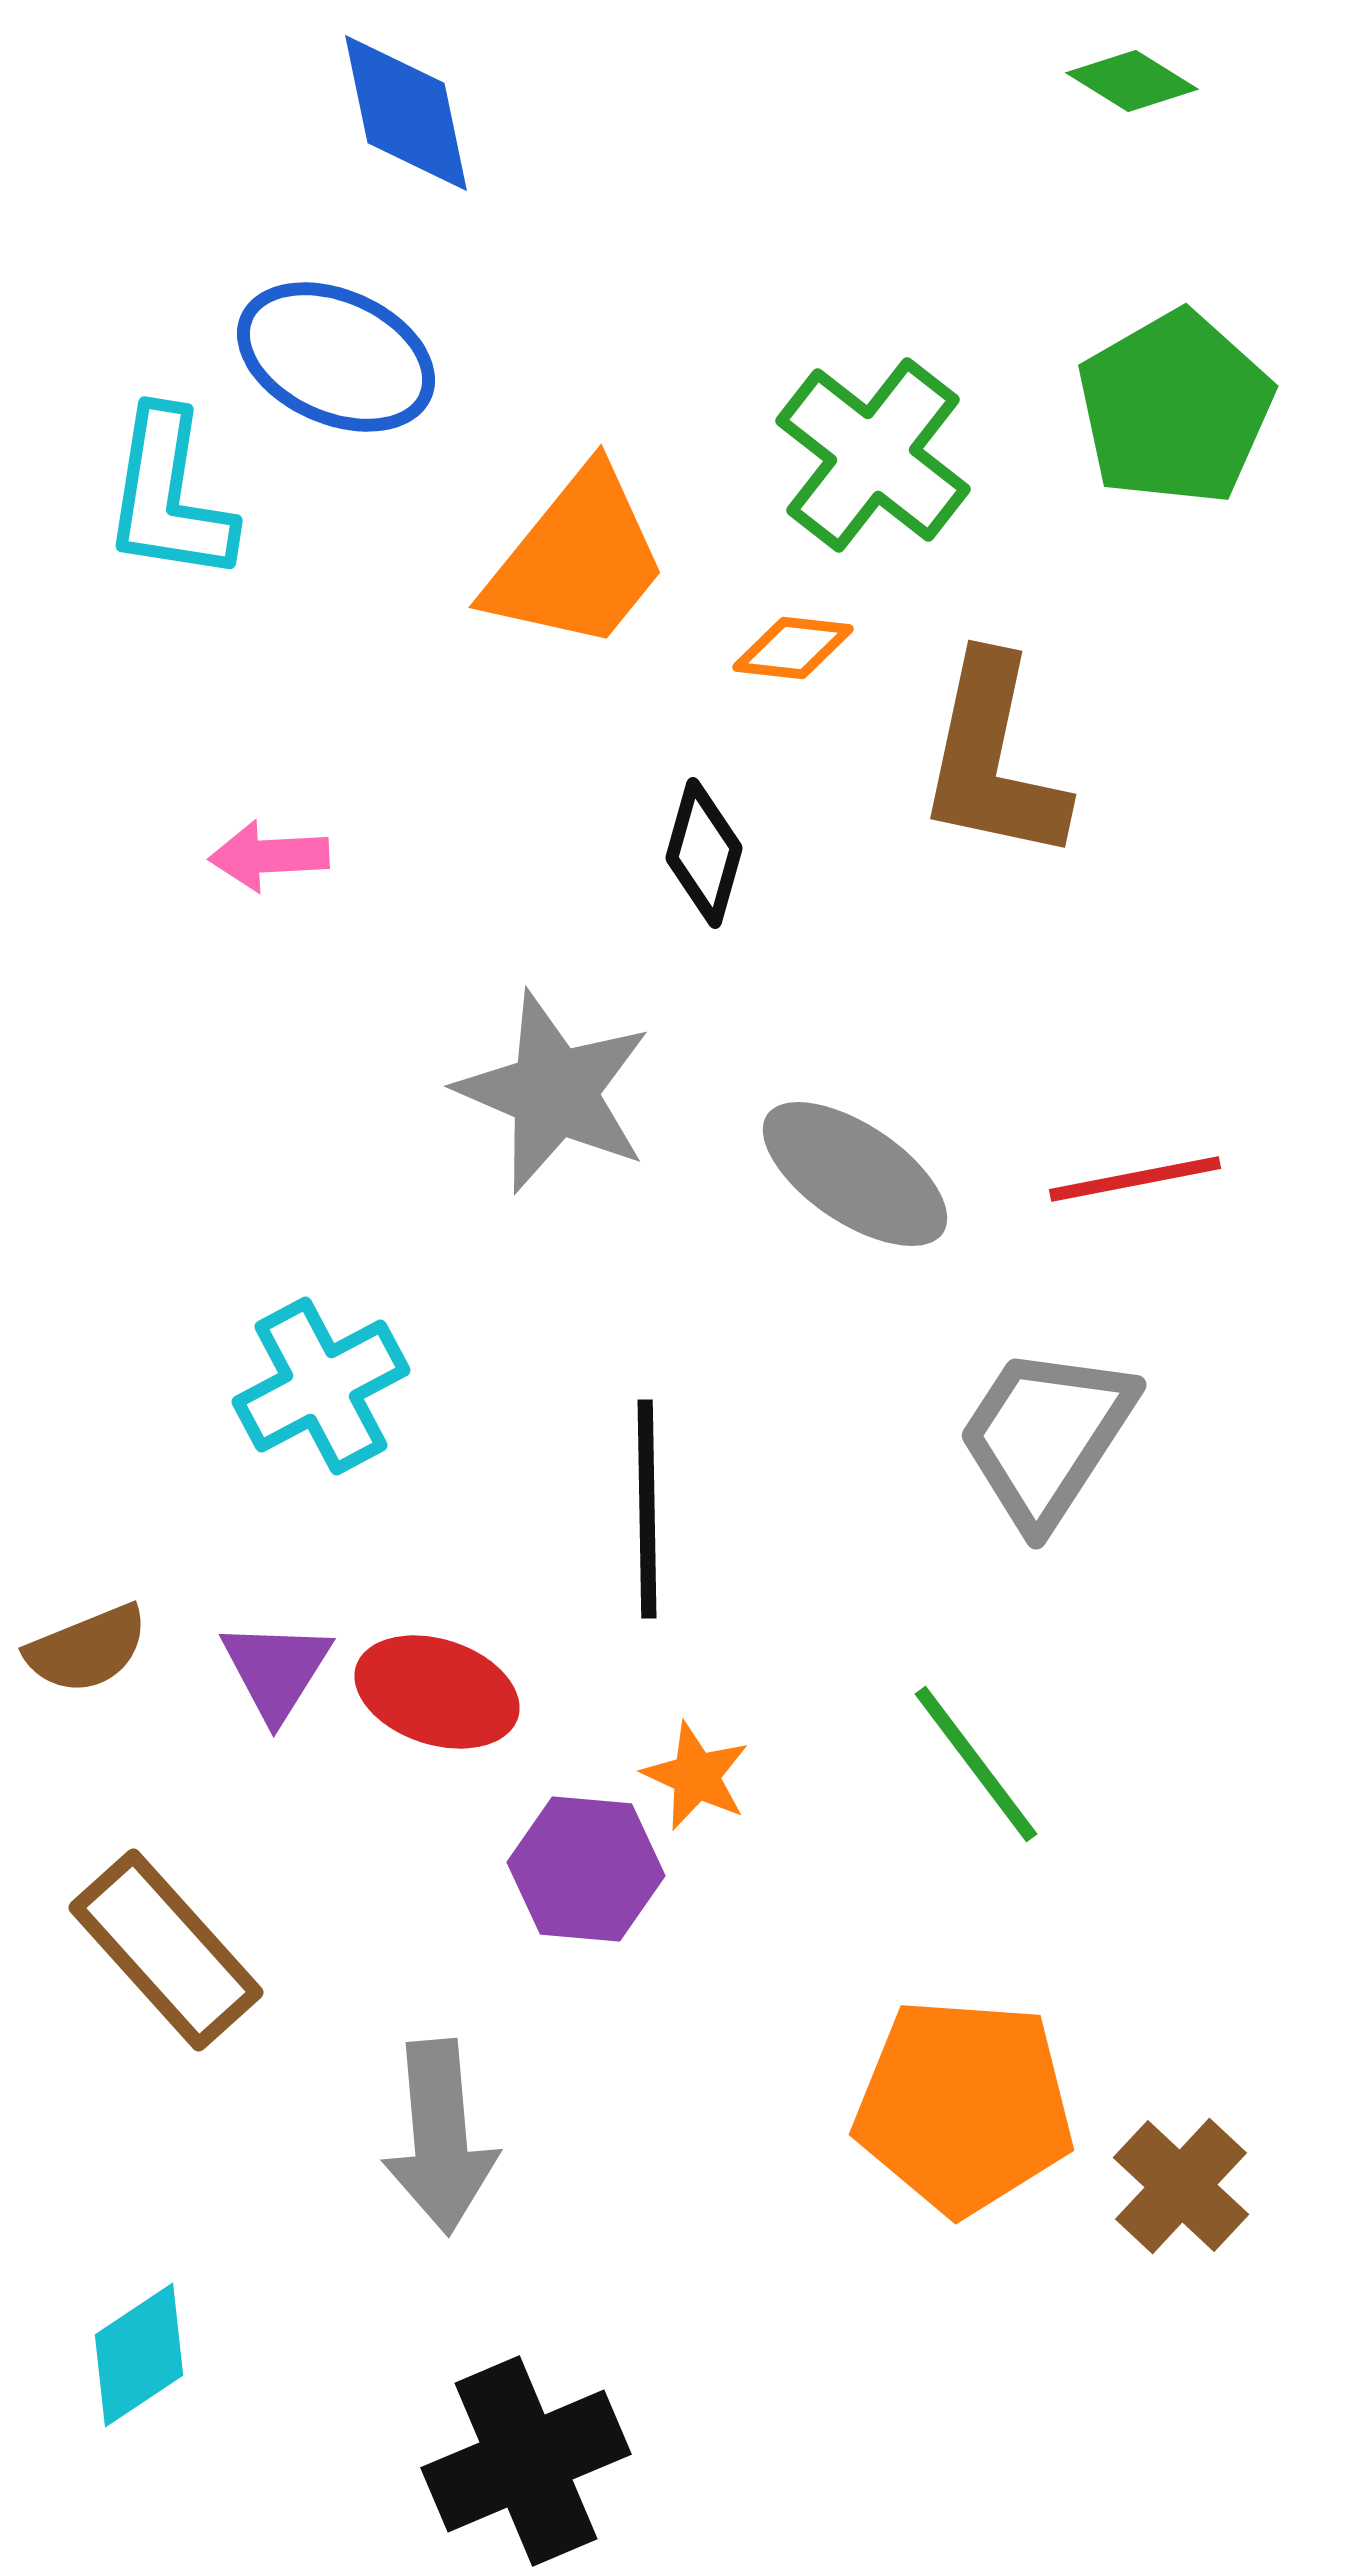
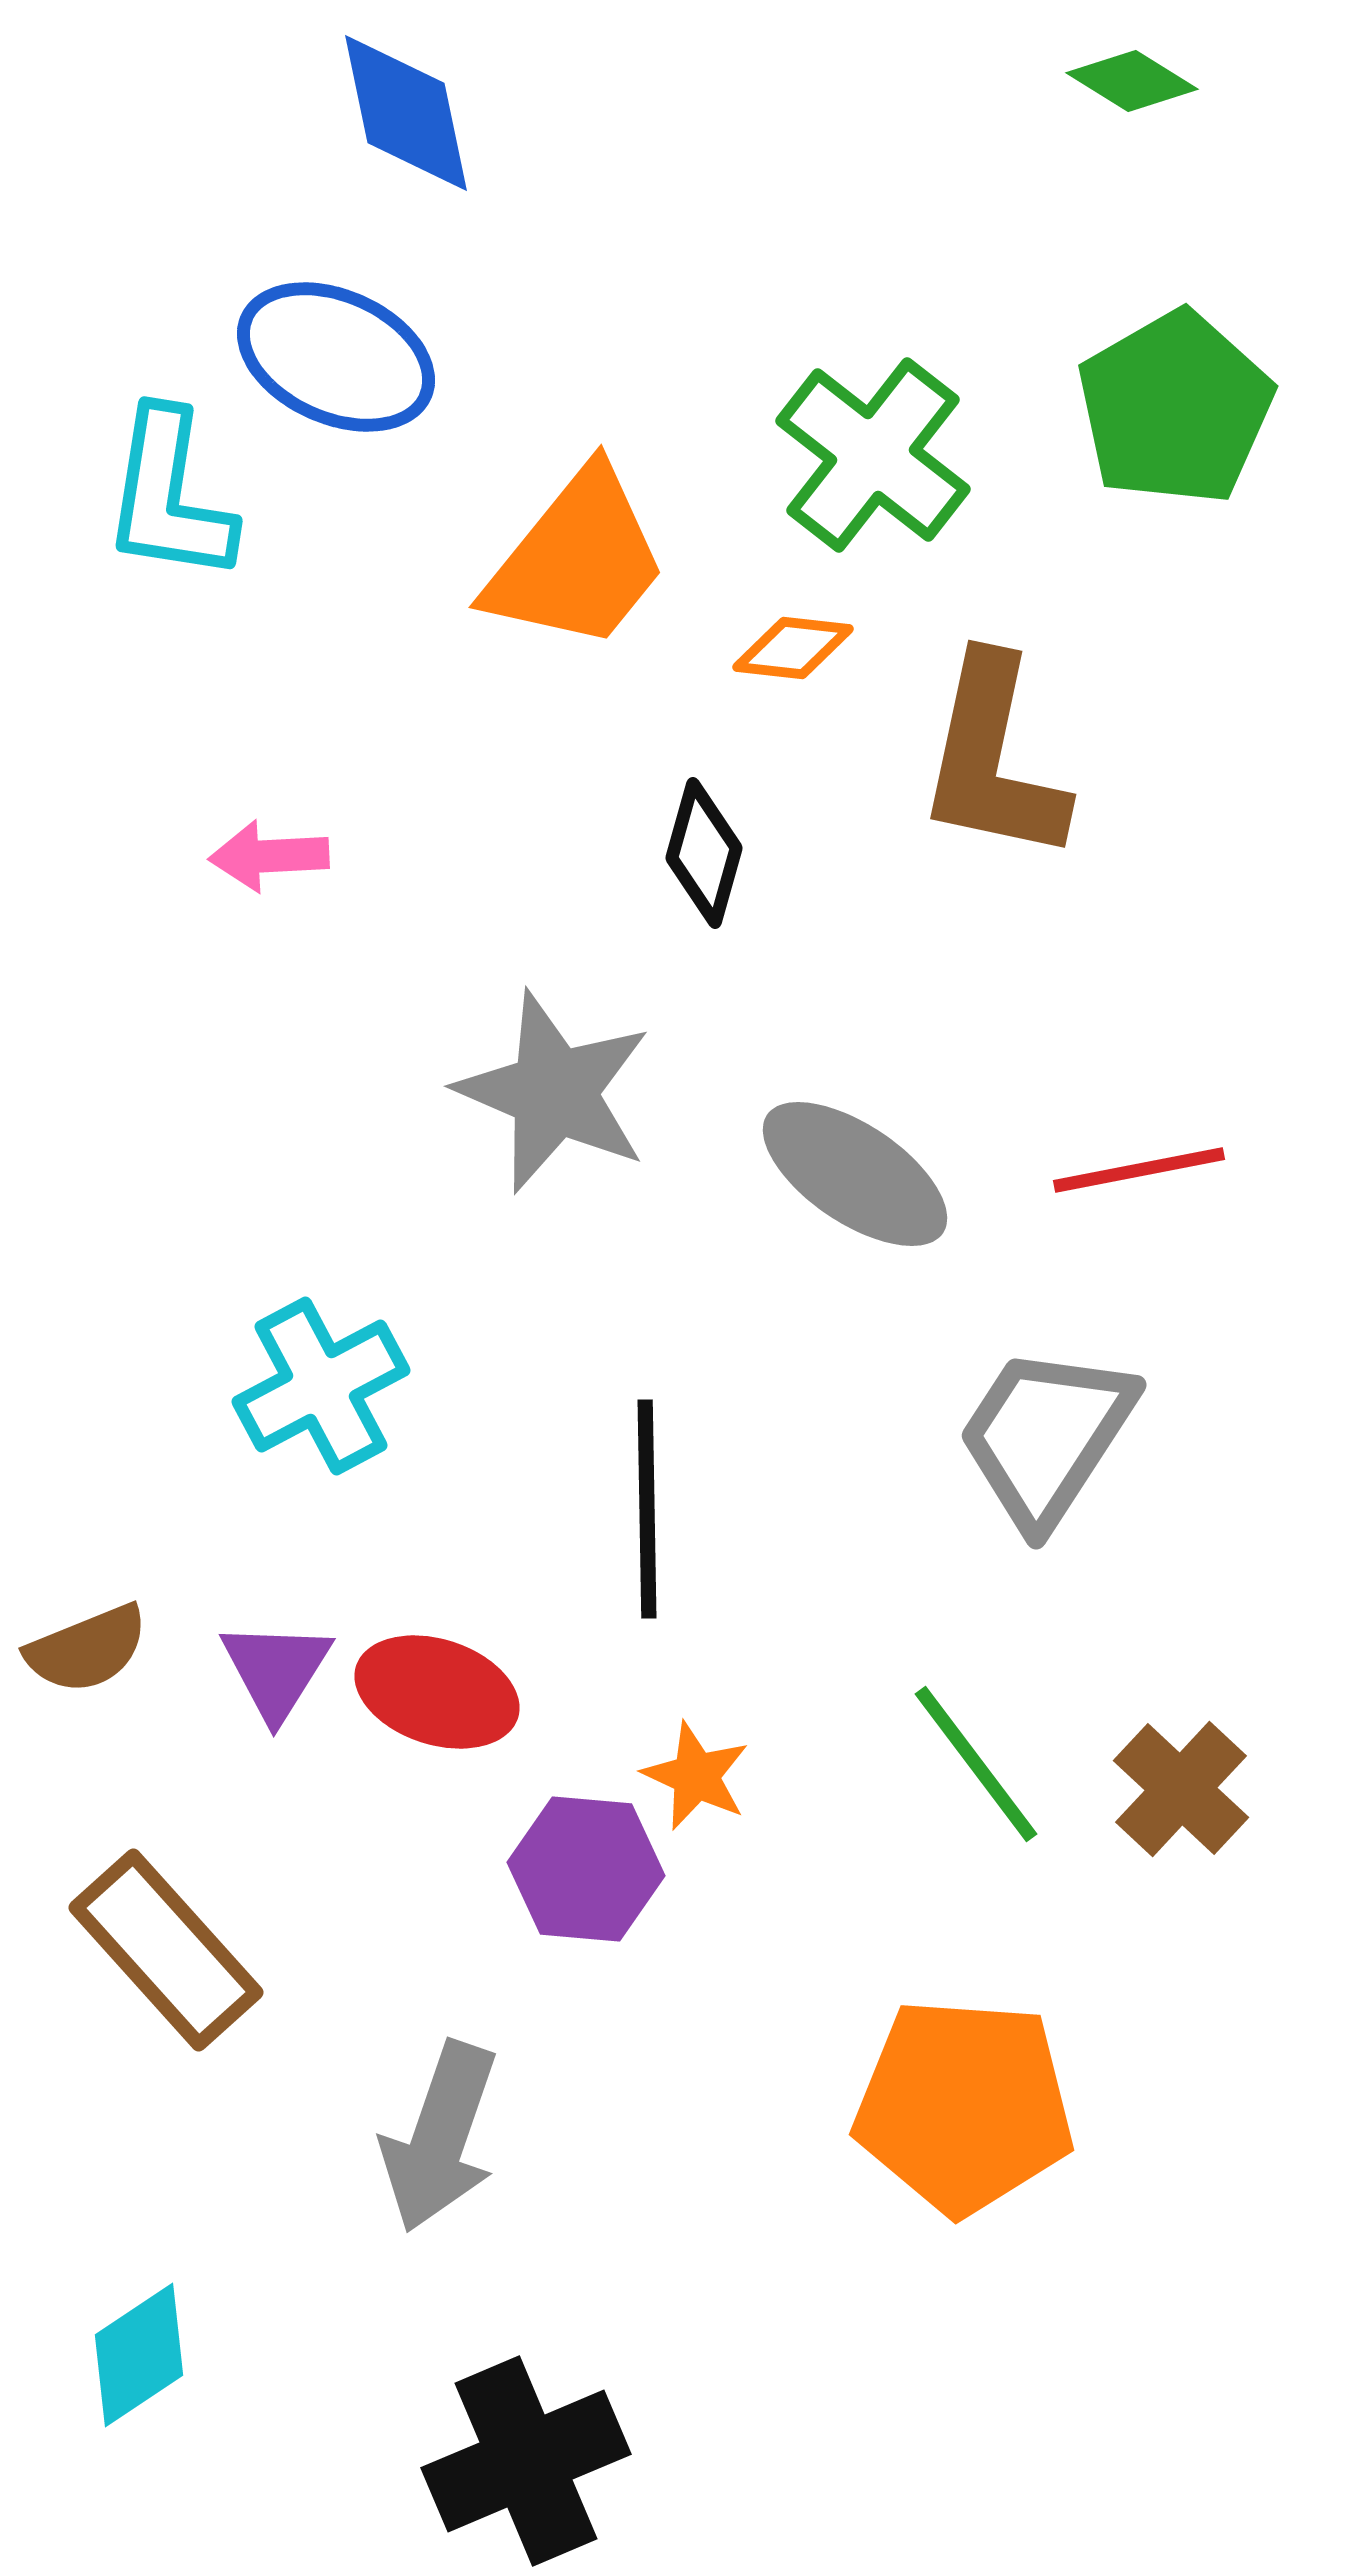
red line: moved 4 px right, 9 px up
gray arrow: rotated 24 degrees clockwise
brown cross: moved 397 px up
